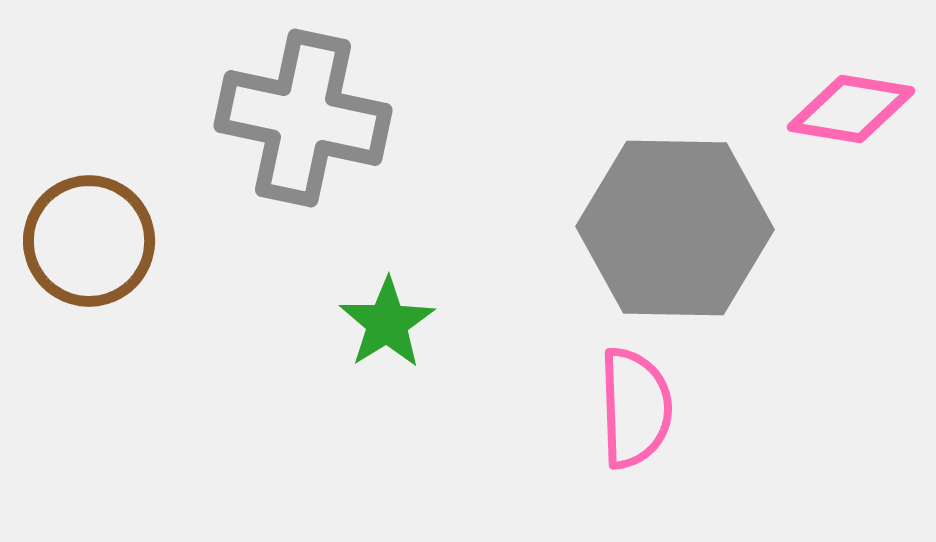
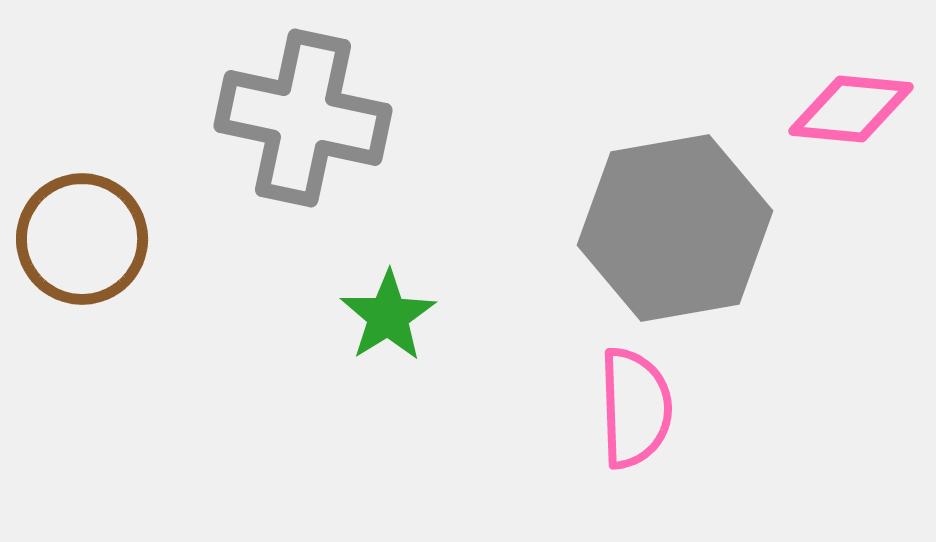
pink diamond: rotated 4 degrees counterclockwise
gray hexagon: rotated 11 degrees counterclockwise
brown circle: moved 7 px left, 2 px up
green star: moved 1 px right, 7 px up
